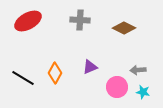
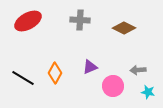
pink circle: moved 4 px left, 1 px up
cyan star: moved 5 px right
